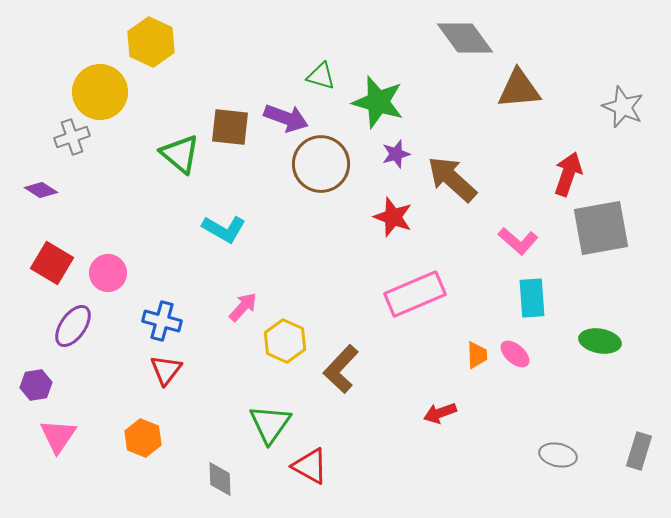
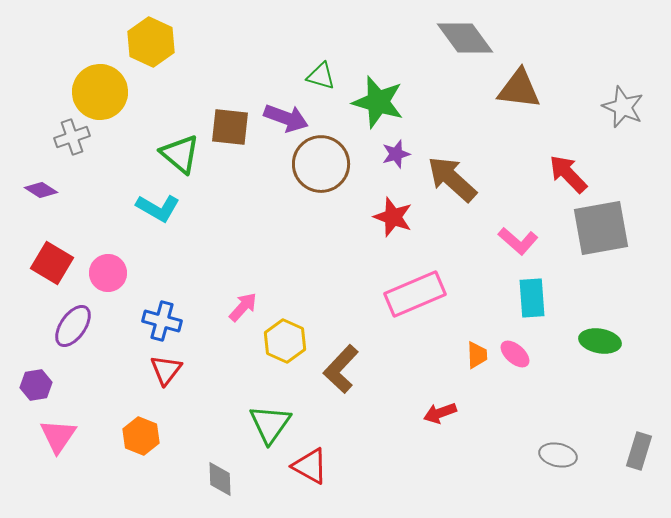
brown triangle at (519, 89): rotated 12 degrees clockwise
red arrow at (568, 174): rotated 63 degrees counterclockwise
cyan L-shape at (224, 229): moved 66 px left, 21 px up
orange hexagon at (143, 438): moved 2 px left, 2 px up
